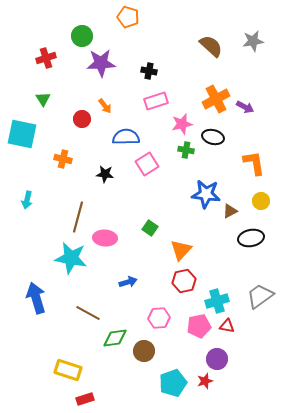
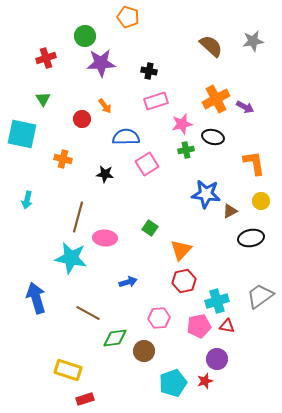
green circle at (82, 36): moved 3 px right
green cross at (186, 150): rotated 21 degrees counterclockwise
